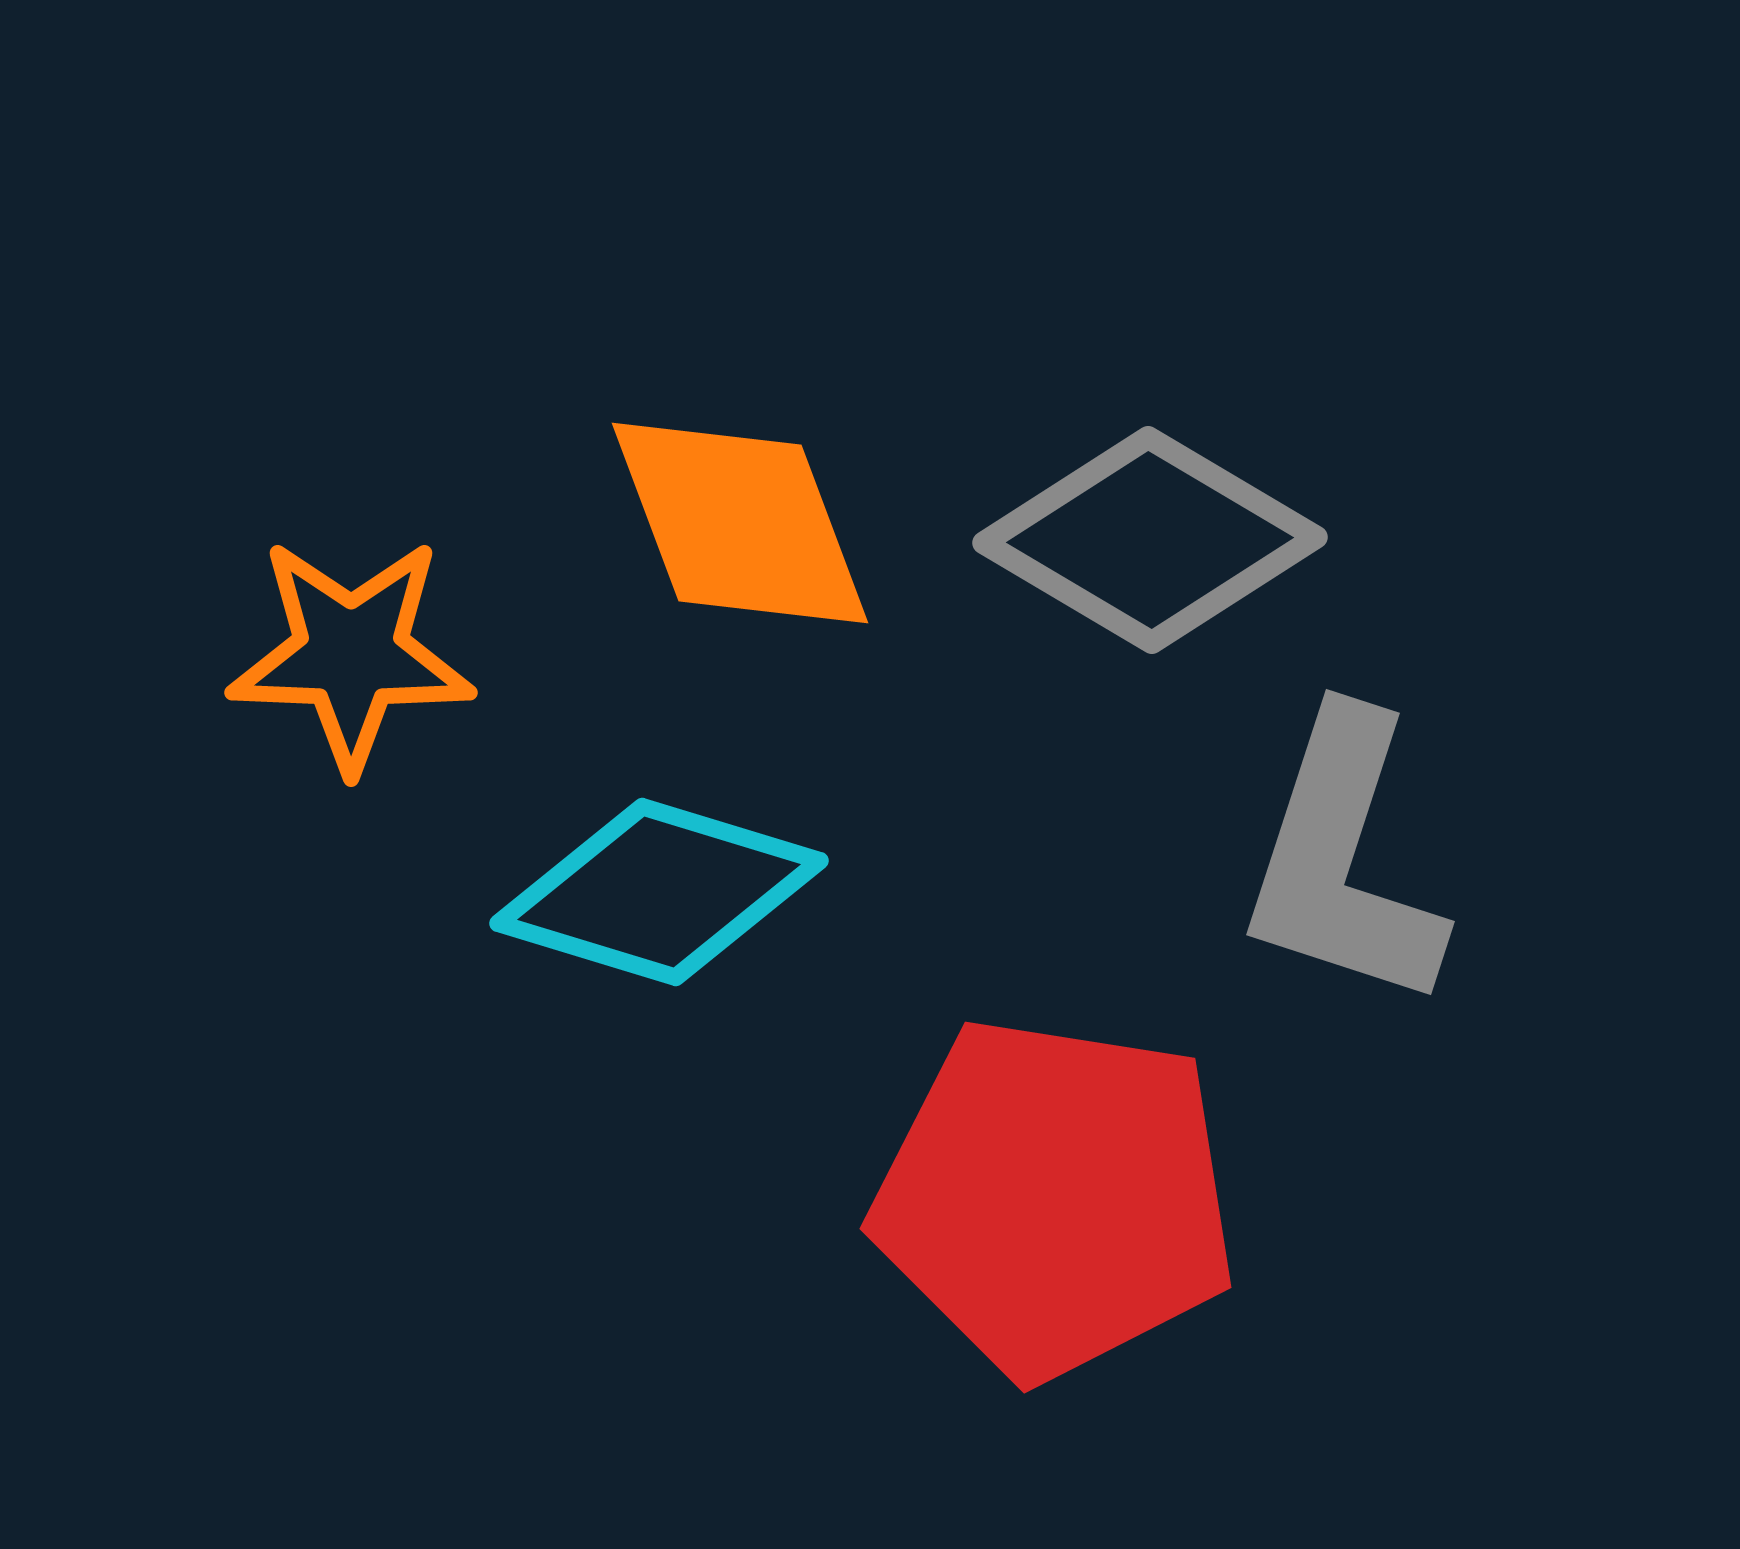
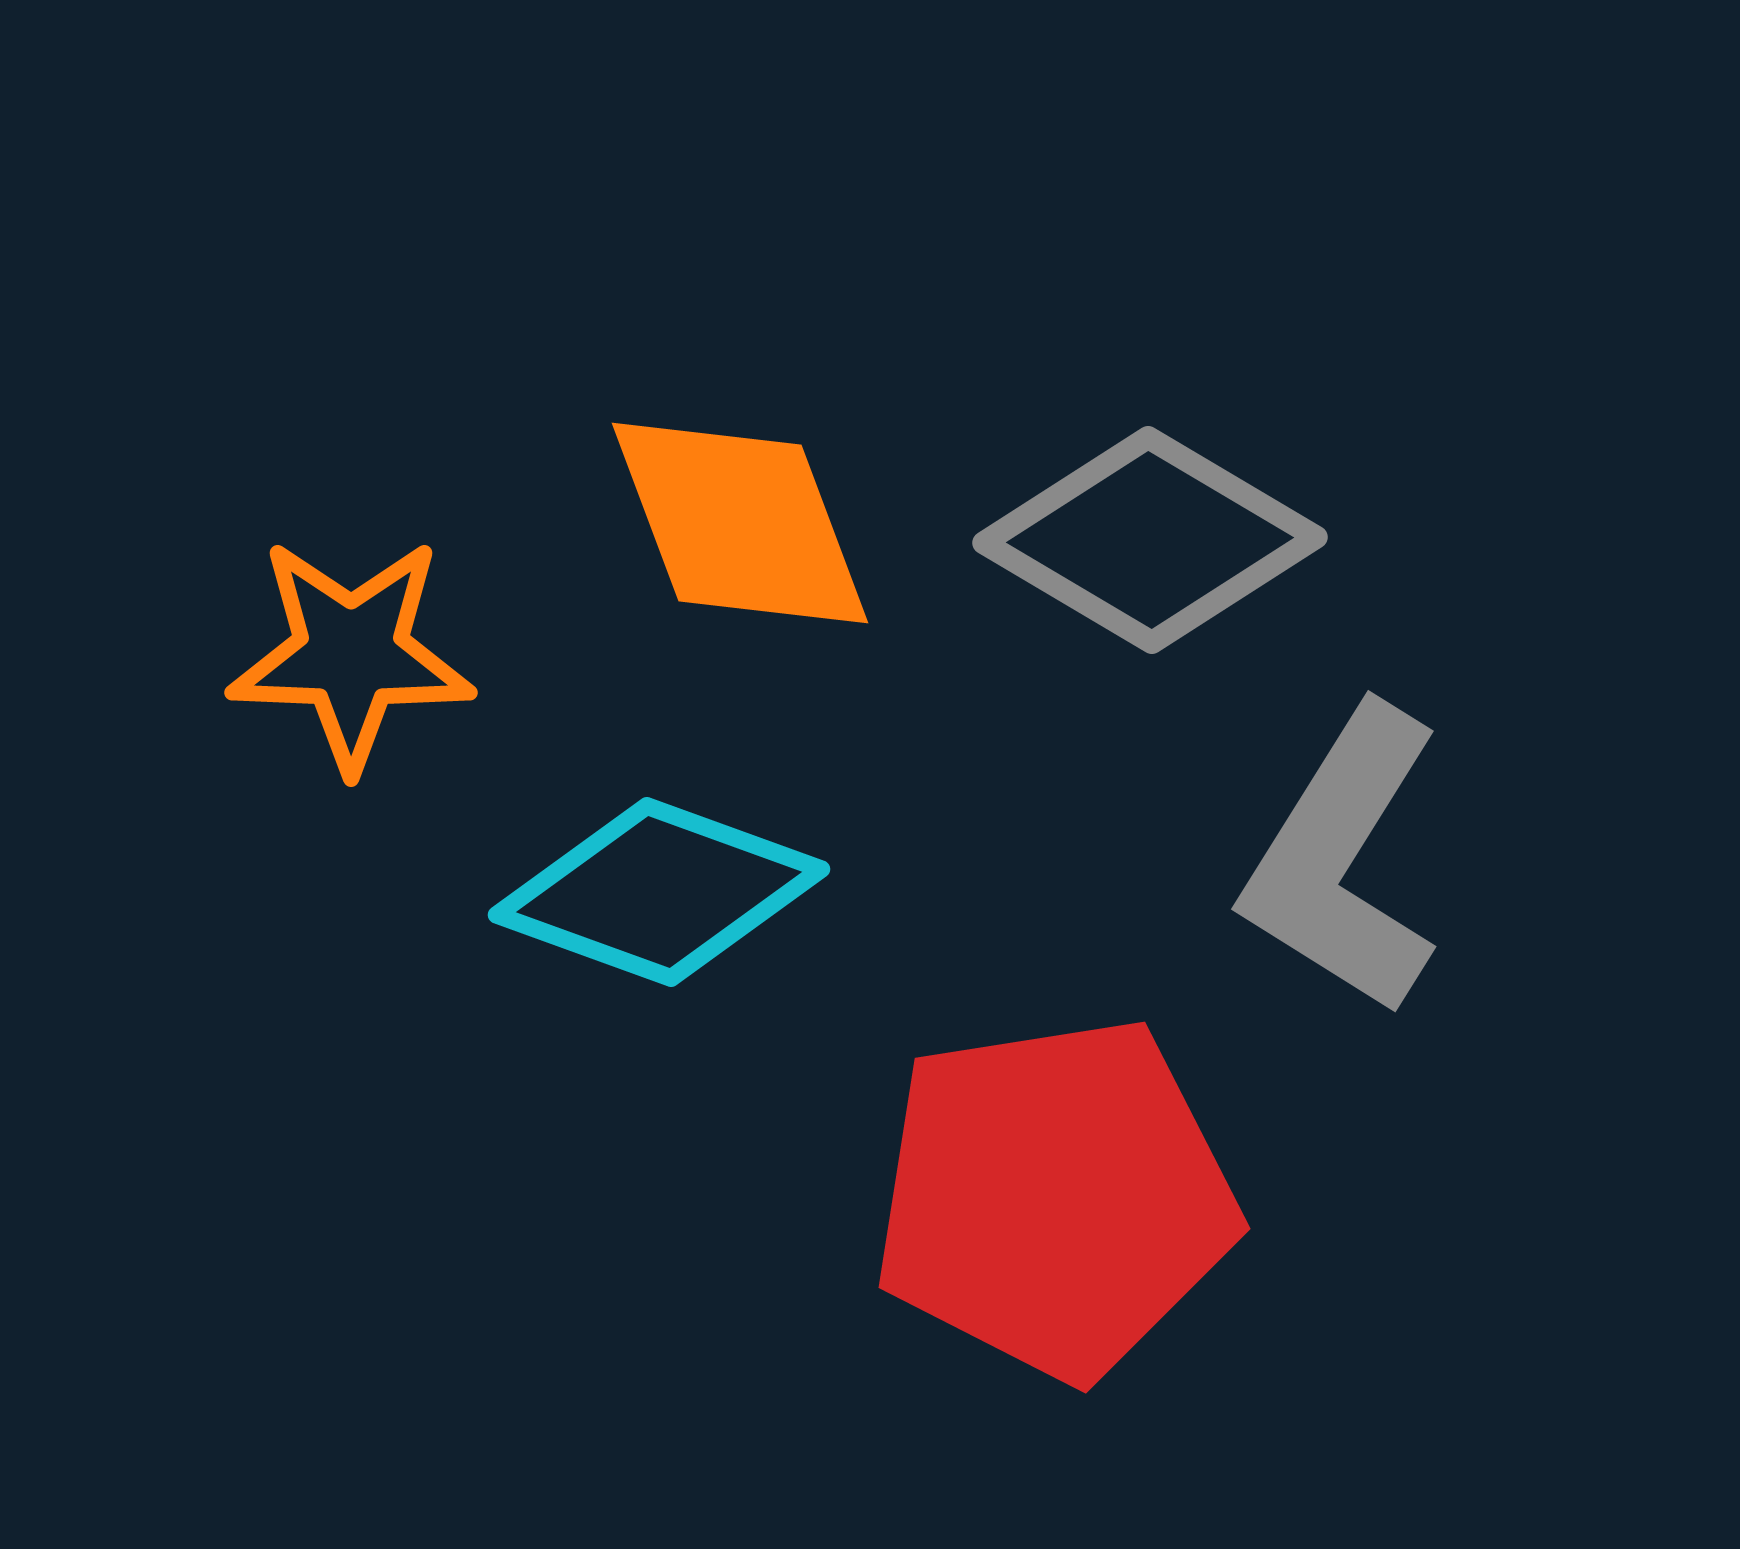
gray L-shape: rotated 14 degrees clockwise
cyan diamond: rotated 3 degrees clockwise
red pentagon: rotated 18 degrees counterclockwise
